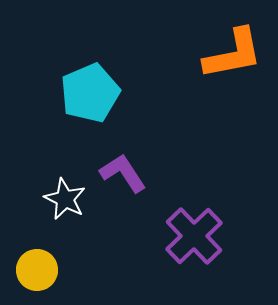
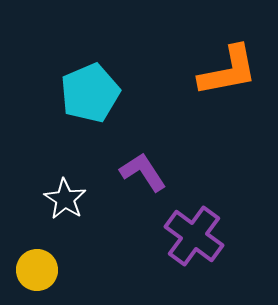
orange L-shape: moved 5 px left, 17 px down
purple L-shape: moved 20 px right, 1 px up
white star: rotated 6 degrees clockwise
purple cross: rotated 10 degrees counterclockwise
